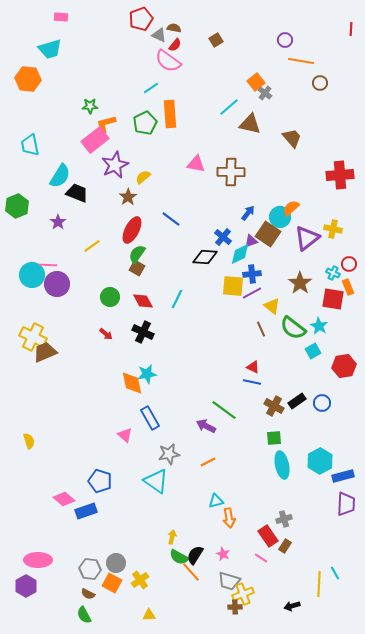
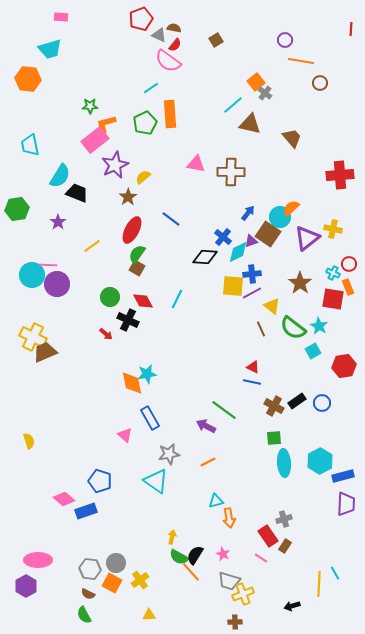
cyan line at (229, 107): moved 4 px right, 2 px up
green hexagon at (17, 206): moved 3 px down; rotated 15 degrees clockwise
cyan diamond at (240, 254): moved 2 px left, 2 px up
black cross at (143, 332): moved 15 px left, 12 px up
cyan ellipse at (282, 465): moved 2 px right, 2 px up; rotated 8 degrees clockwise
brown cross at (235, 607): moved 15 px down
